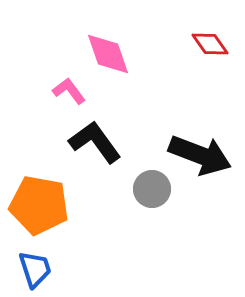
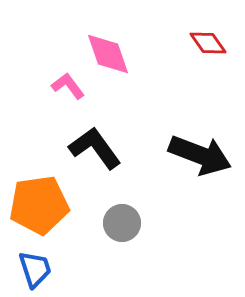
red diamond: moved 2 px left, 1 px up
pink L-shape: moved 1 px left, 5 px up
black L-shape: moved 6 px down
gray circle: moved 30 px left, 34 px down
orange pentagon: rotated 18 degrees counterclockwise
